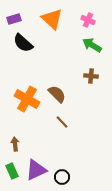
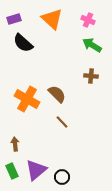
purple triangle: rotated 15 degrees counterclockwise
